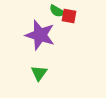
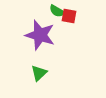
green triangle: rotated 12 degrees clockwise
